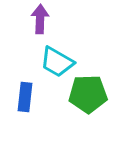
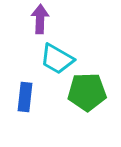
cyan trapezoid: moved 3 px up
green pentagon: moved 1 px left, 2 px up
